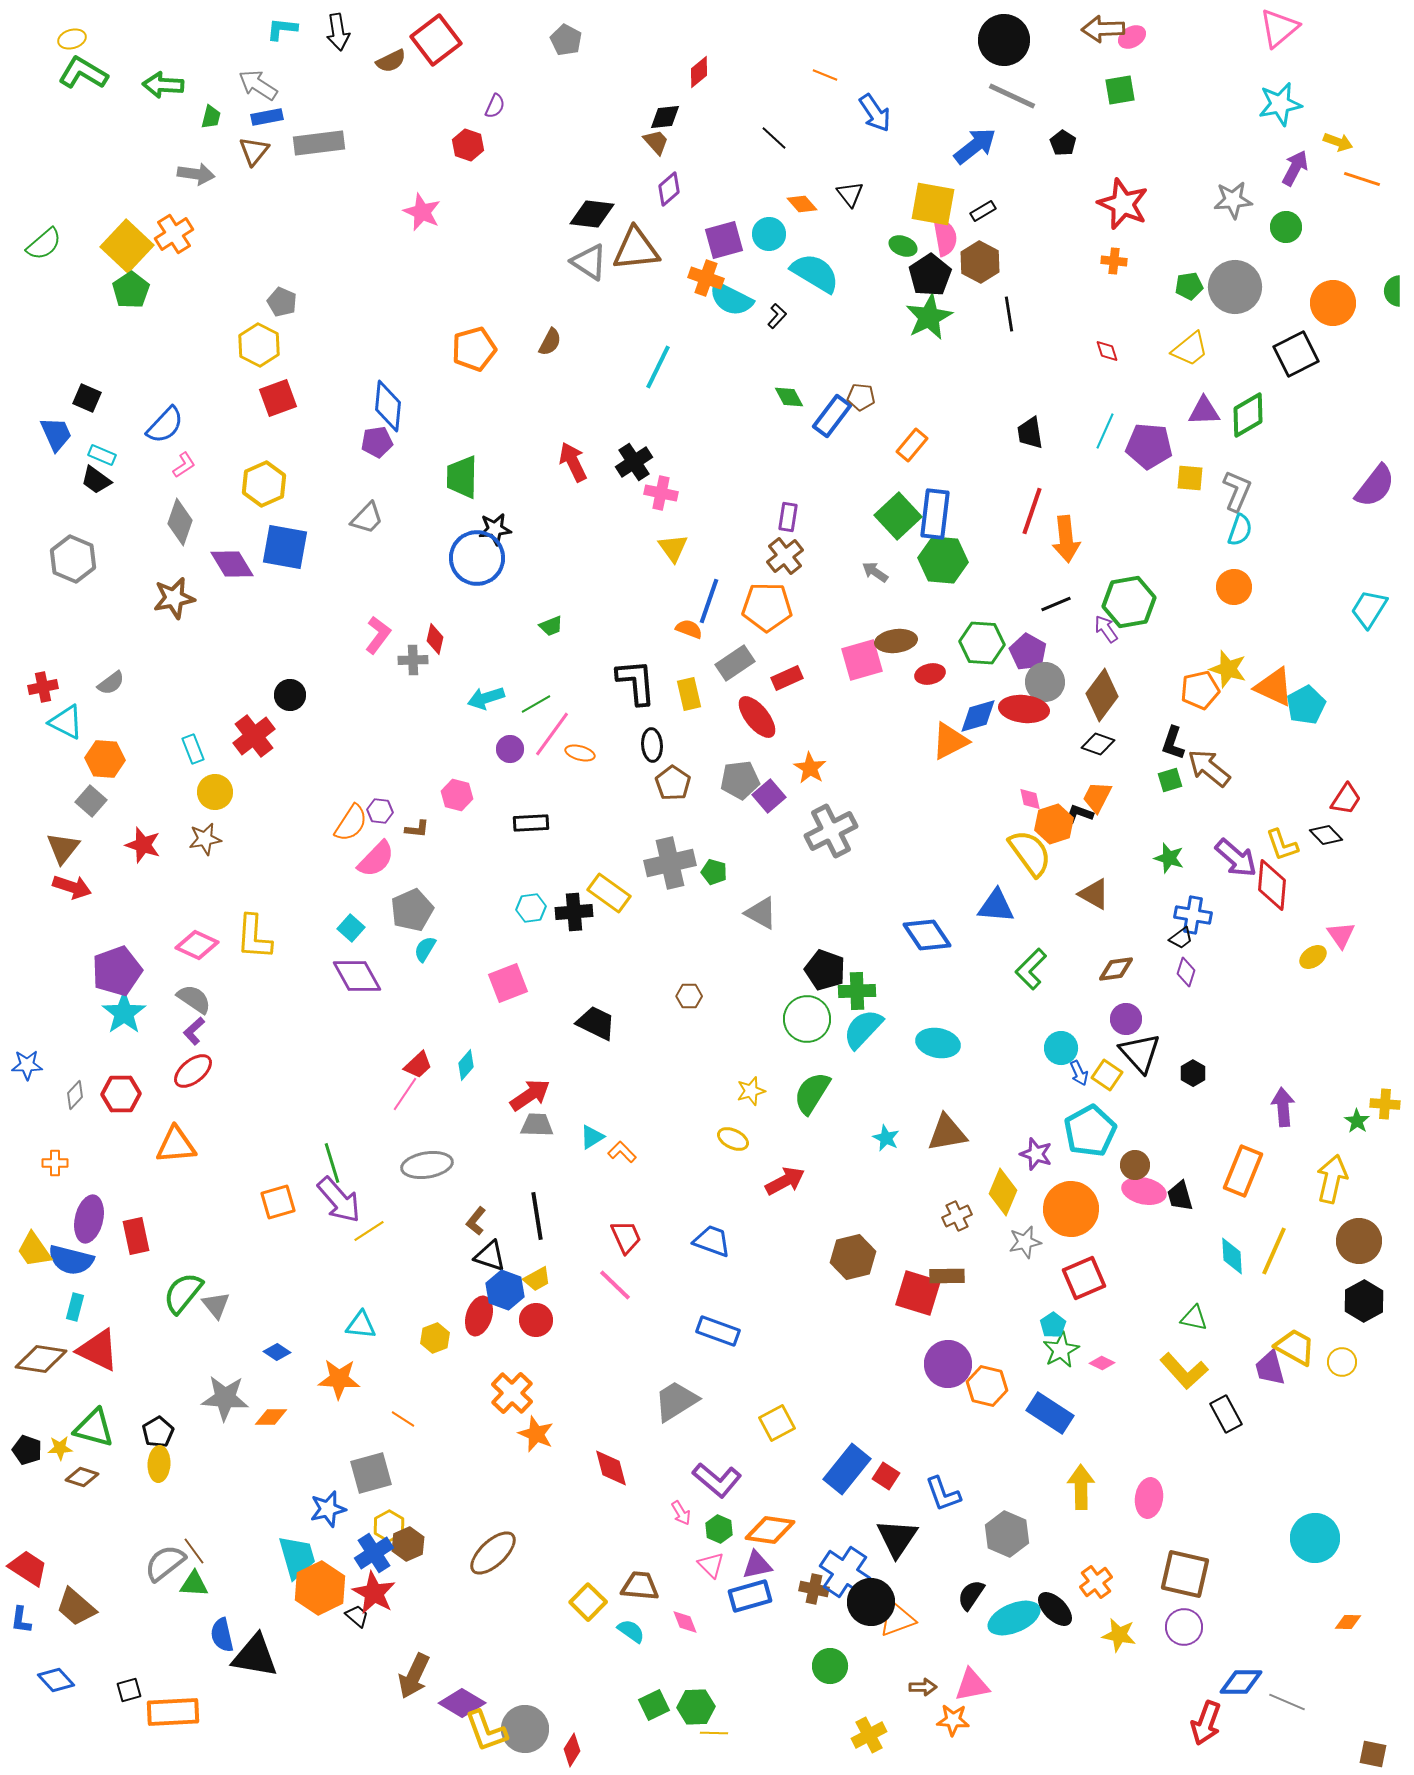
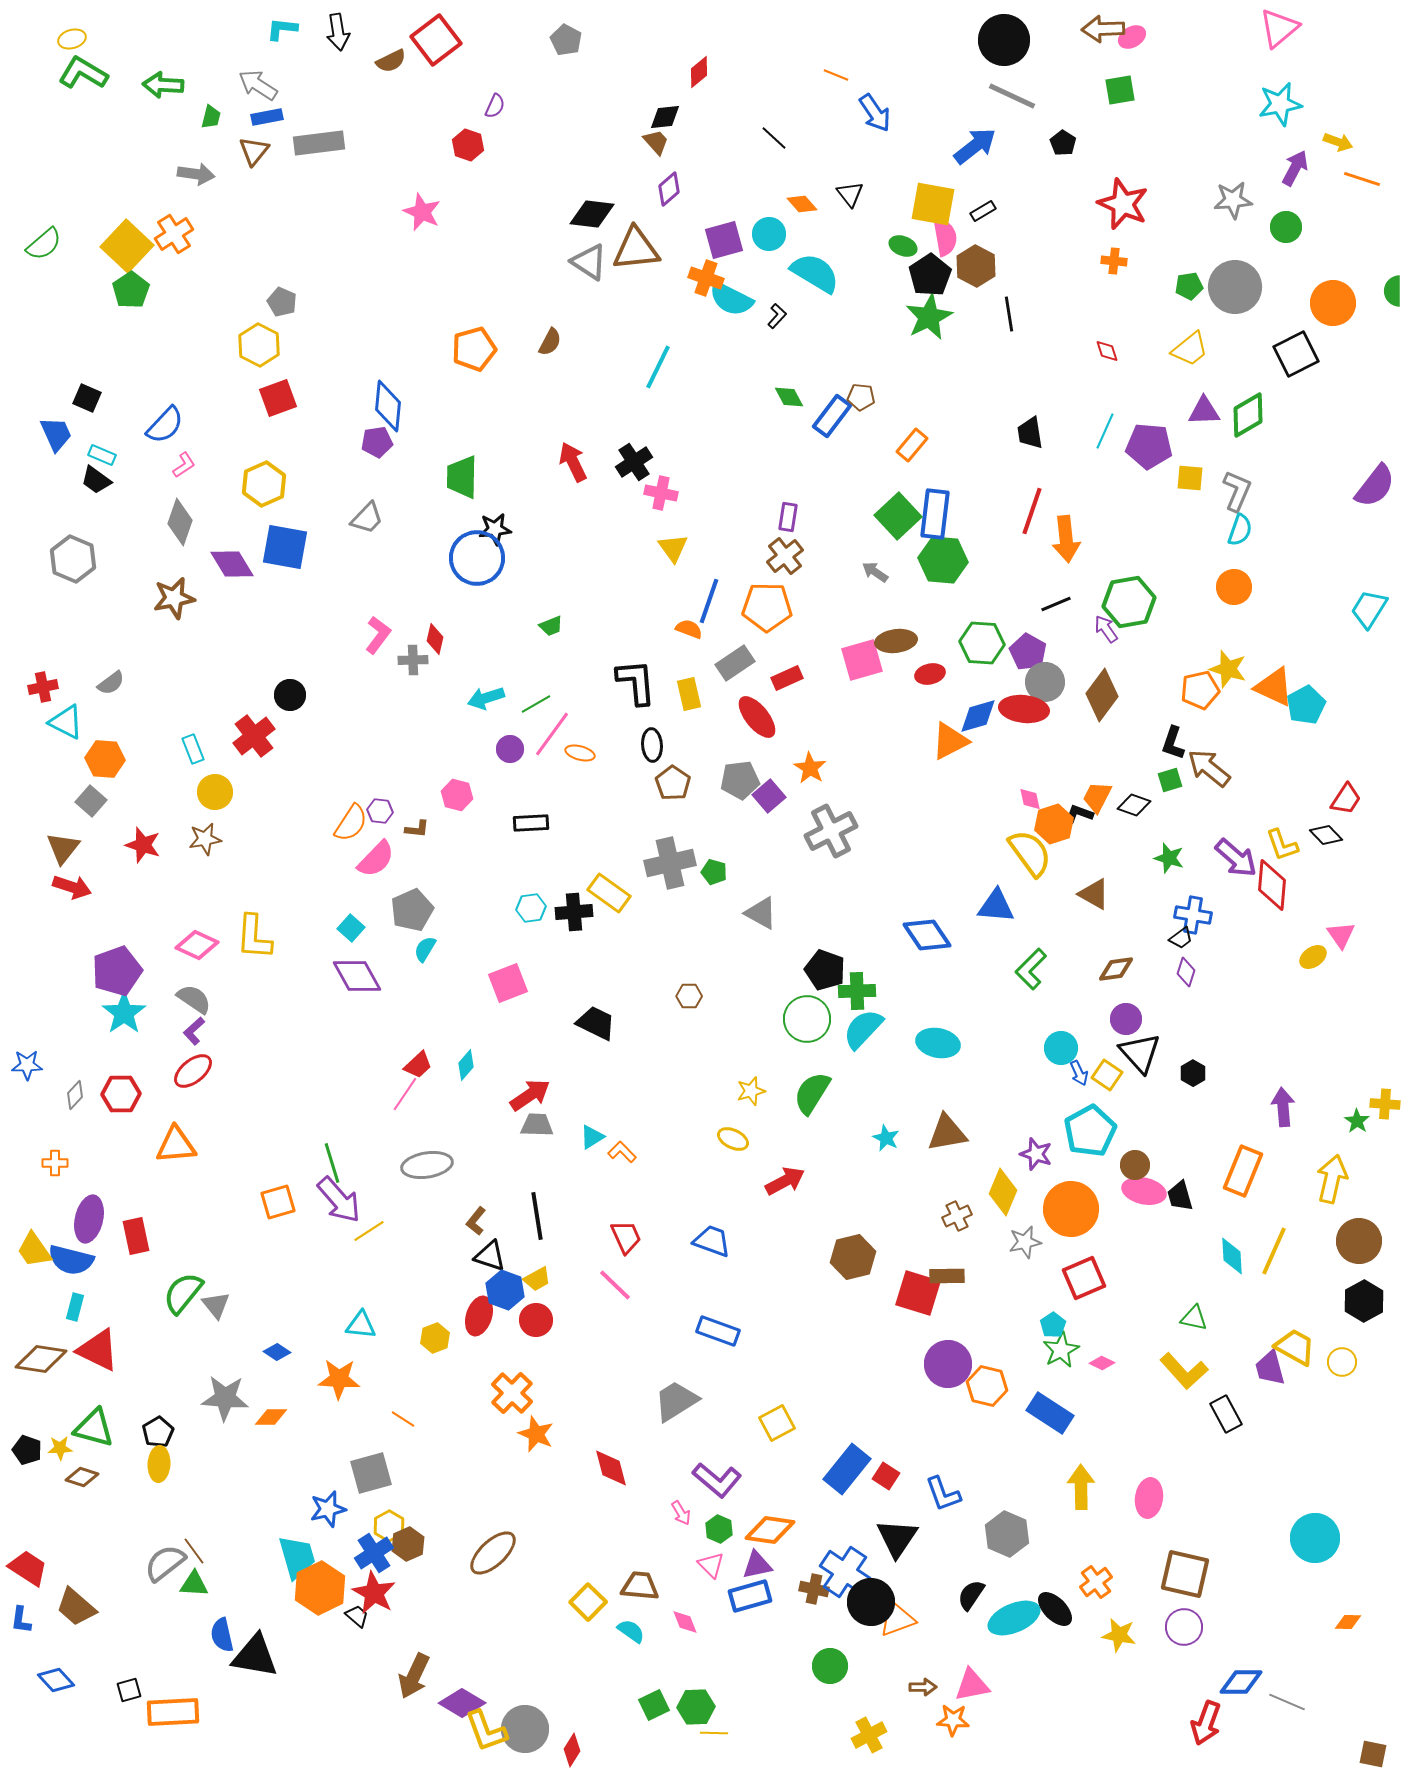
orange line at (825, 75): moved 11 px right
brown hexagon at (980, 262): moved 4 px left, 4 px down
black diamond at (1098, 744): moved 36 px right, 61 px down
